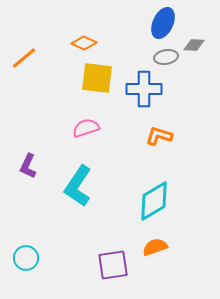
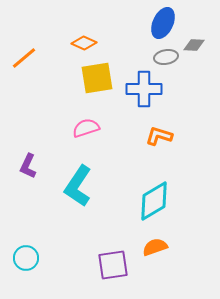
yellow square: rotated 16 degrees counterclockwise
